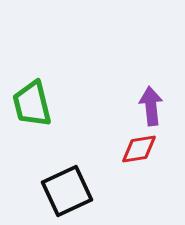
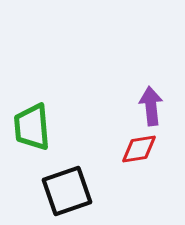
green trapezoid: moved 23 px down; rotated 9 degrees clockwise
black square: rotated 6 degrees clockwise
